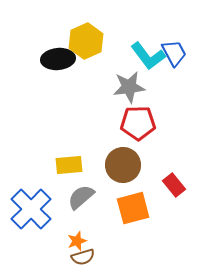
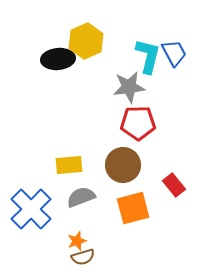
cyan L-shape: rotated 129 degrees counterclockwise
gray semicircle: rotated 20 degrees clockwise
